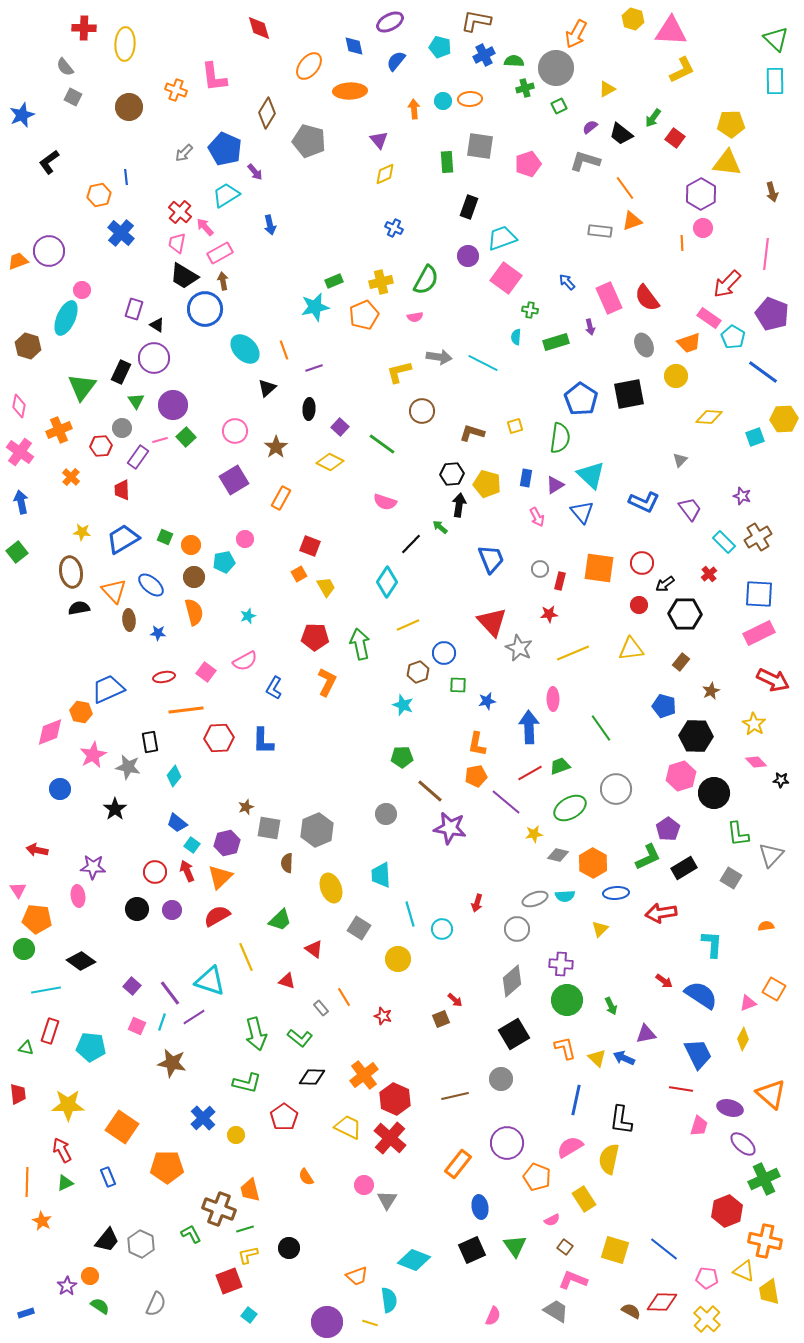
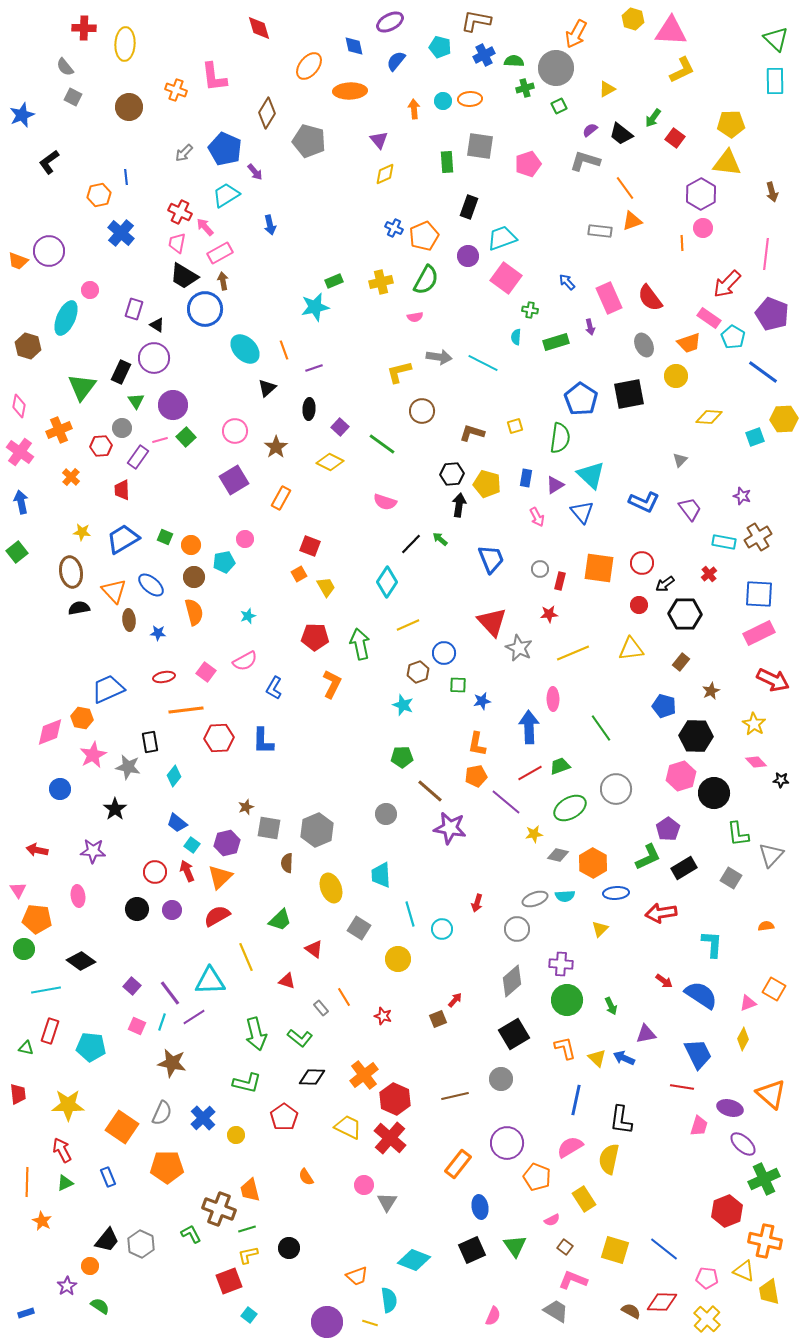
purple semicircle at (590, 127): moved 3 px down
red cross at (180, 212): rotated 15 degrees counterclockwise
orange trapezoid at (18, 261): rotated 140 degrees counterclockwise
pink circle at (82, 290): moved 8 px right
red semicircle at (647, 298): moved 3 px right
orange pentagon at (364, 315): moved 60 px right, 79 px up
green arrow at (440, 527): moved 12 px down
cyan rectangle at (724, 542): rotated 35 degrees counterclockwise
orange L-shape at (327, 682): moved 5 px right, 2 px down
blue star at (487, 701): moved 5 px left
orange hexagon at (81, 712): moved 1 px right, 6 px down
purple star at (93, 867): moved 16 px up
cyan triangle at (210, 981): rotated 20 degrees counterclockwise
red arrow at (455, 1000): rotated 91 degrees counterclockwise
brown square at (441, 1019): moved 3 px left
red line at (681, 1089): moved 1 px right, 2 px up
gray triangle at (387, 1200): moved 2 px down
green line at (245, 1229): moved 2 px right
orange circle at (90, 1276): moved 10 px up
gray semicircle at (156, 1304): moved 6 px right, 191 px up
